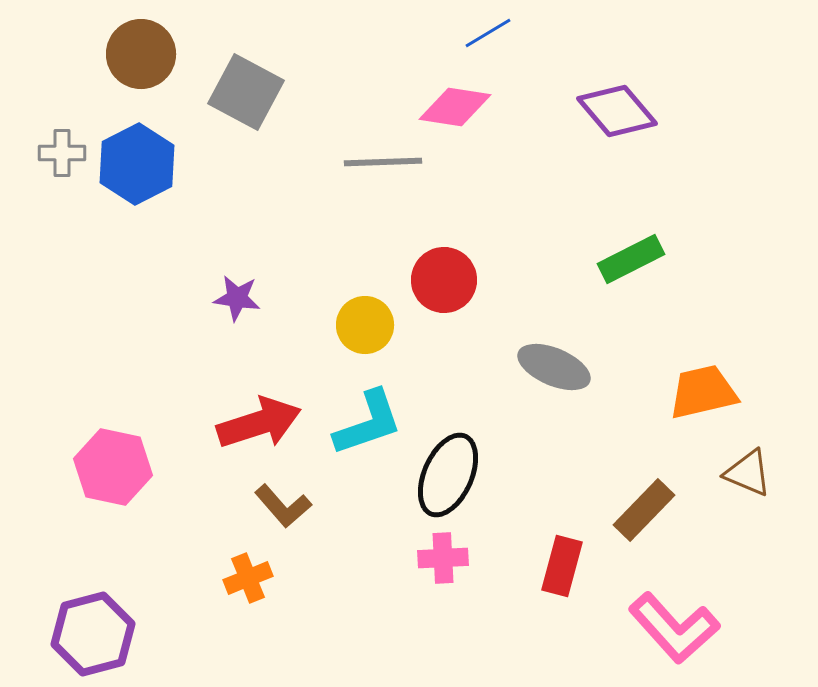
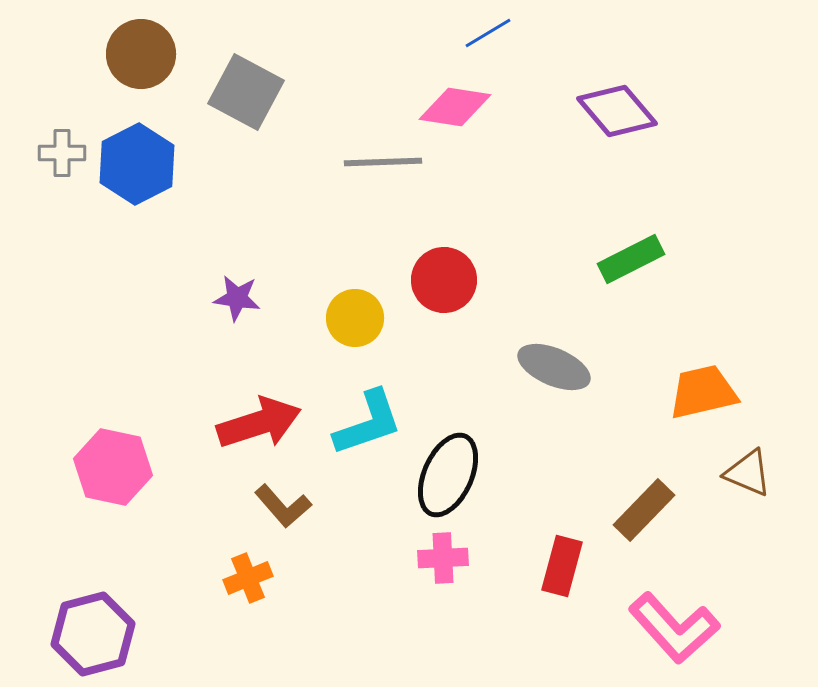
yellow circle: moved 10 px left, 7 px up
